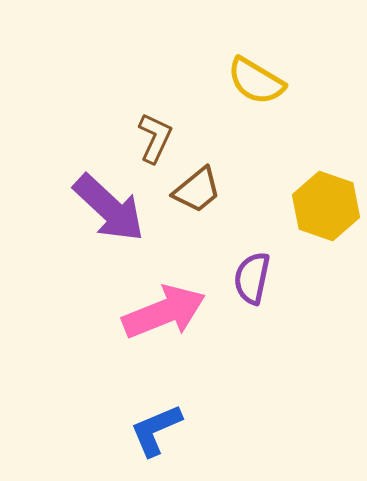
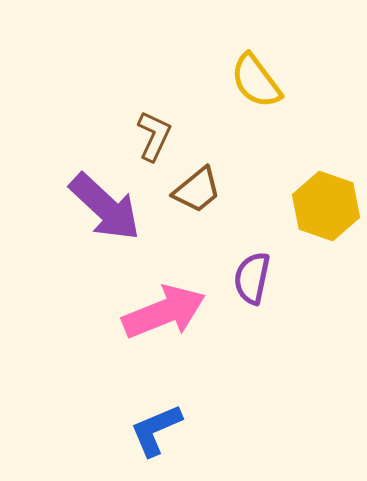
yellow semicircle: rotated 22 degrees clockwise
brown L-shape: moved 1 px left, 2 px up
purple arrow: moved 4 px left, 1 px up
